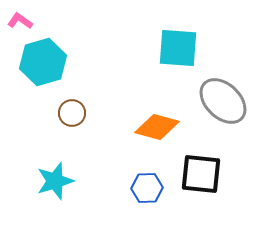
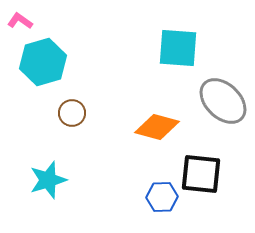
cyan star: moved 7 px left, 1 px up
blue hexagon: moved 15 px right, 9 px down
